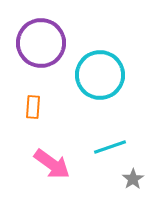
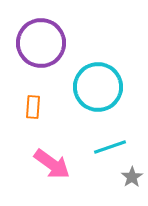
cyan circle: moved 2 px left, 12 px down
gray star: moved 1 px left, 2 px up
